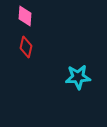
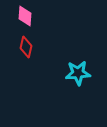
cyan star: moved 4 px up
